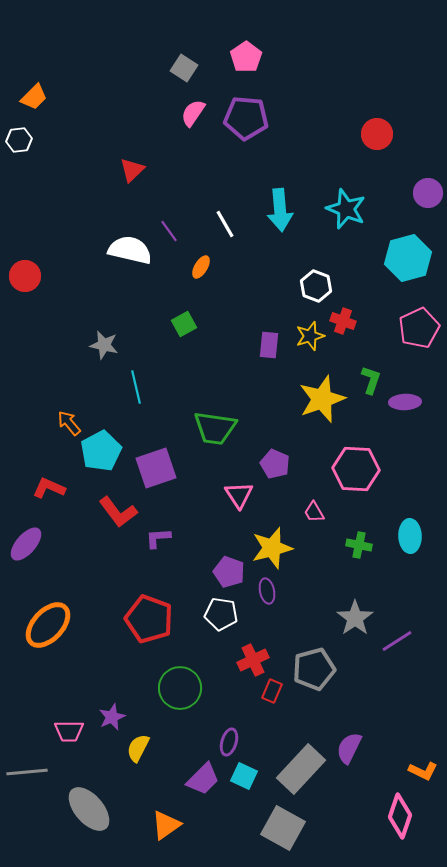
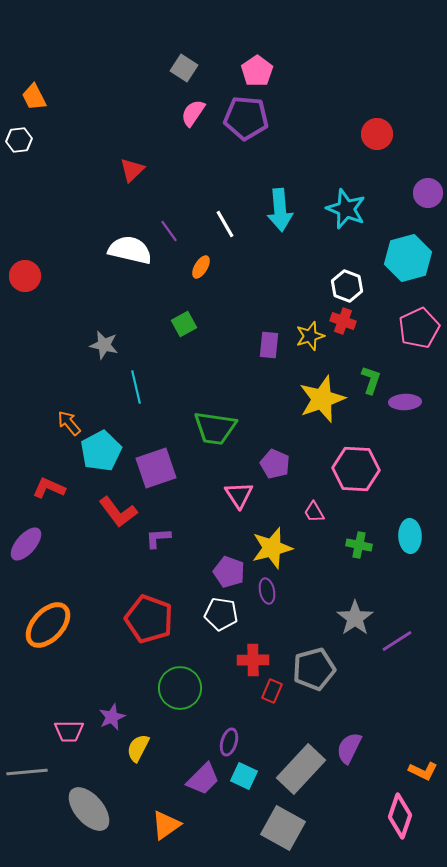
pink pentagon at (246, 57): moved 11 px right, 14 px down
orange trapezoid at (34, 97): rotated 108 degrees clockwise
white hexagon at (316, 286): moved 31 px right
red cross at (253, 660): rotated 24 degrees clockwise
